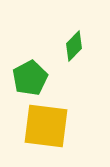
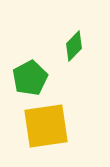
yellow square: rotated 15 degrees counterclockwise
